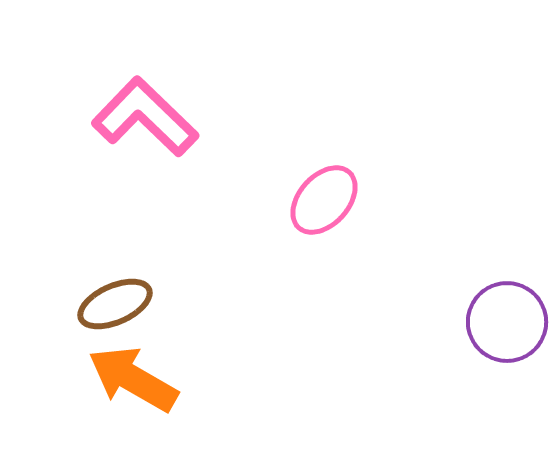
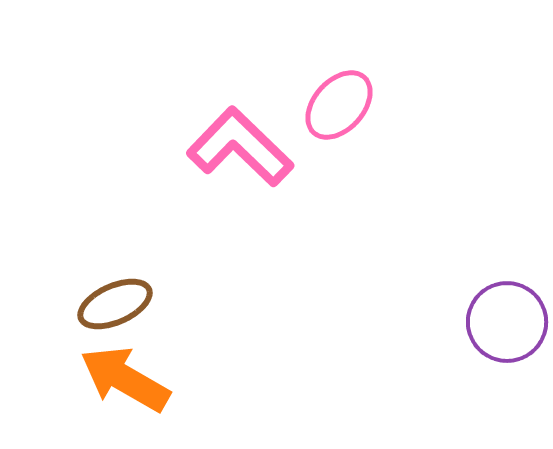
pink L-shape: moved 95 px right, 30 px down
pink ellipse: moved 15 px right, 95 px up
orange arrow: moved 8 px left
